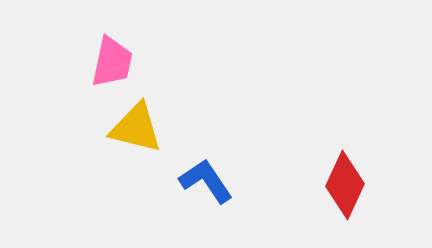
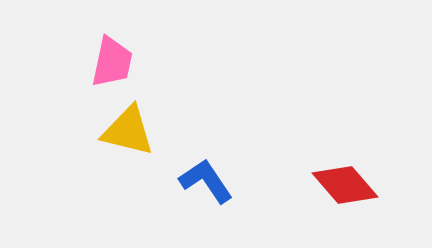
yellow triangle: moved 8 px left, 3 px down
red diamond: rotated 66 degrees counterclockwise
